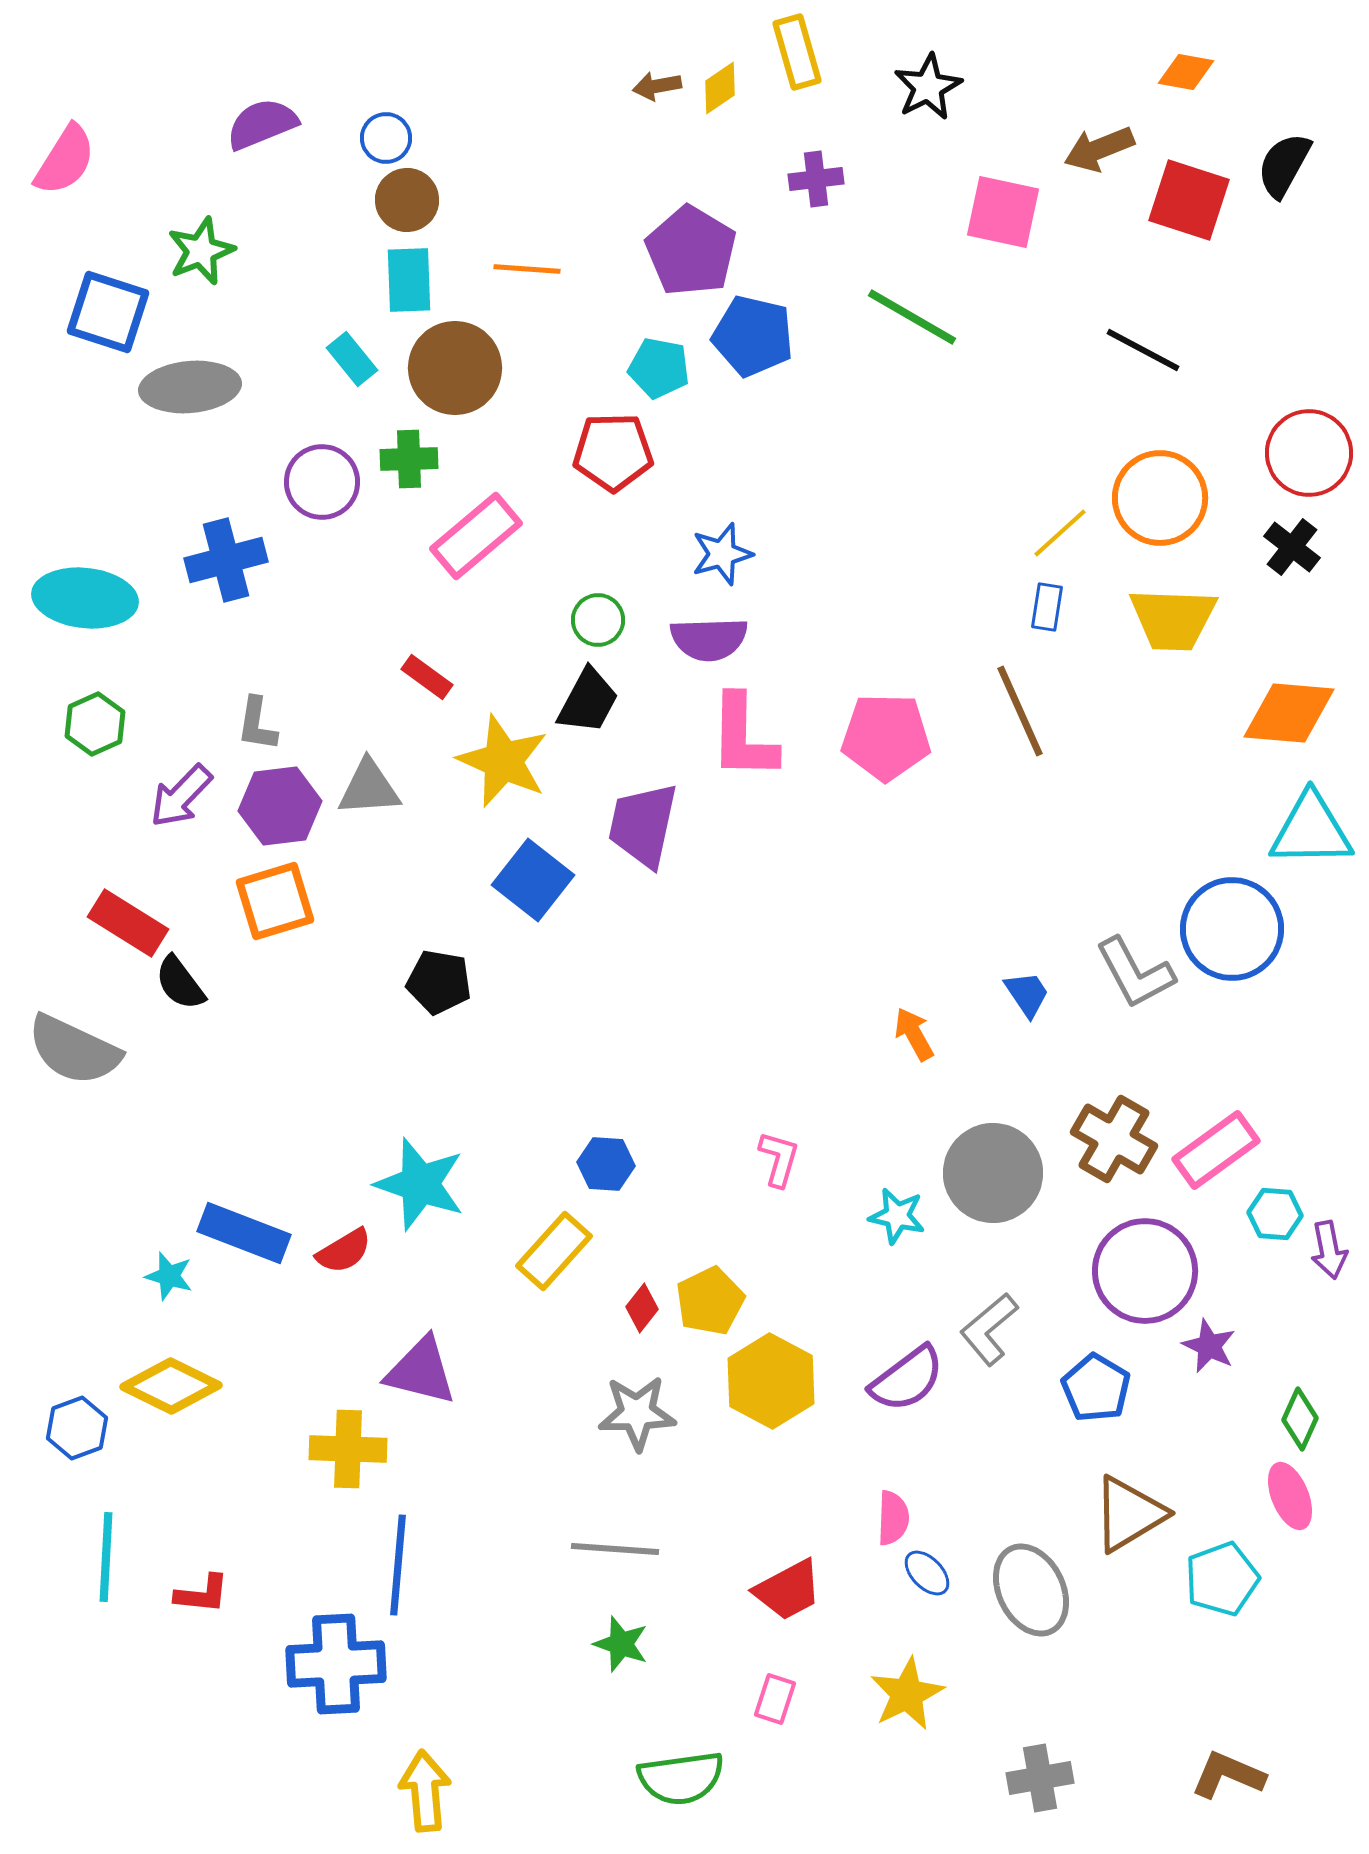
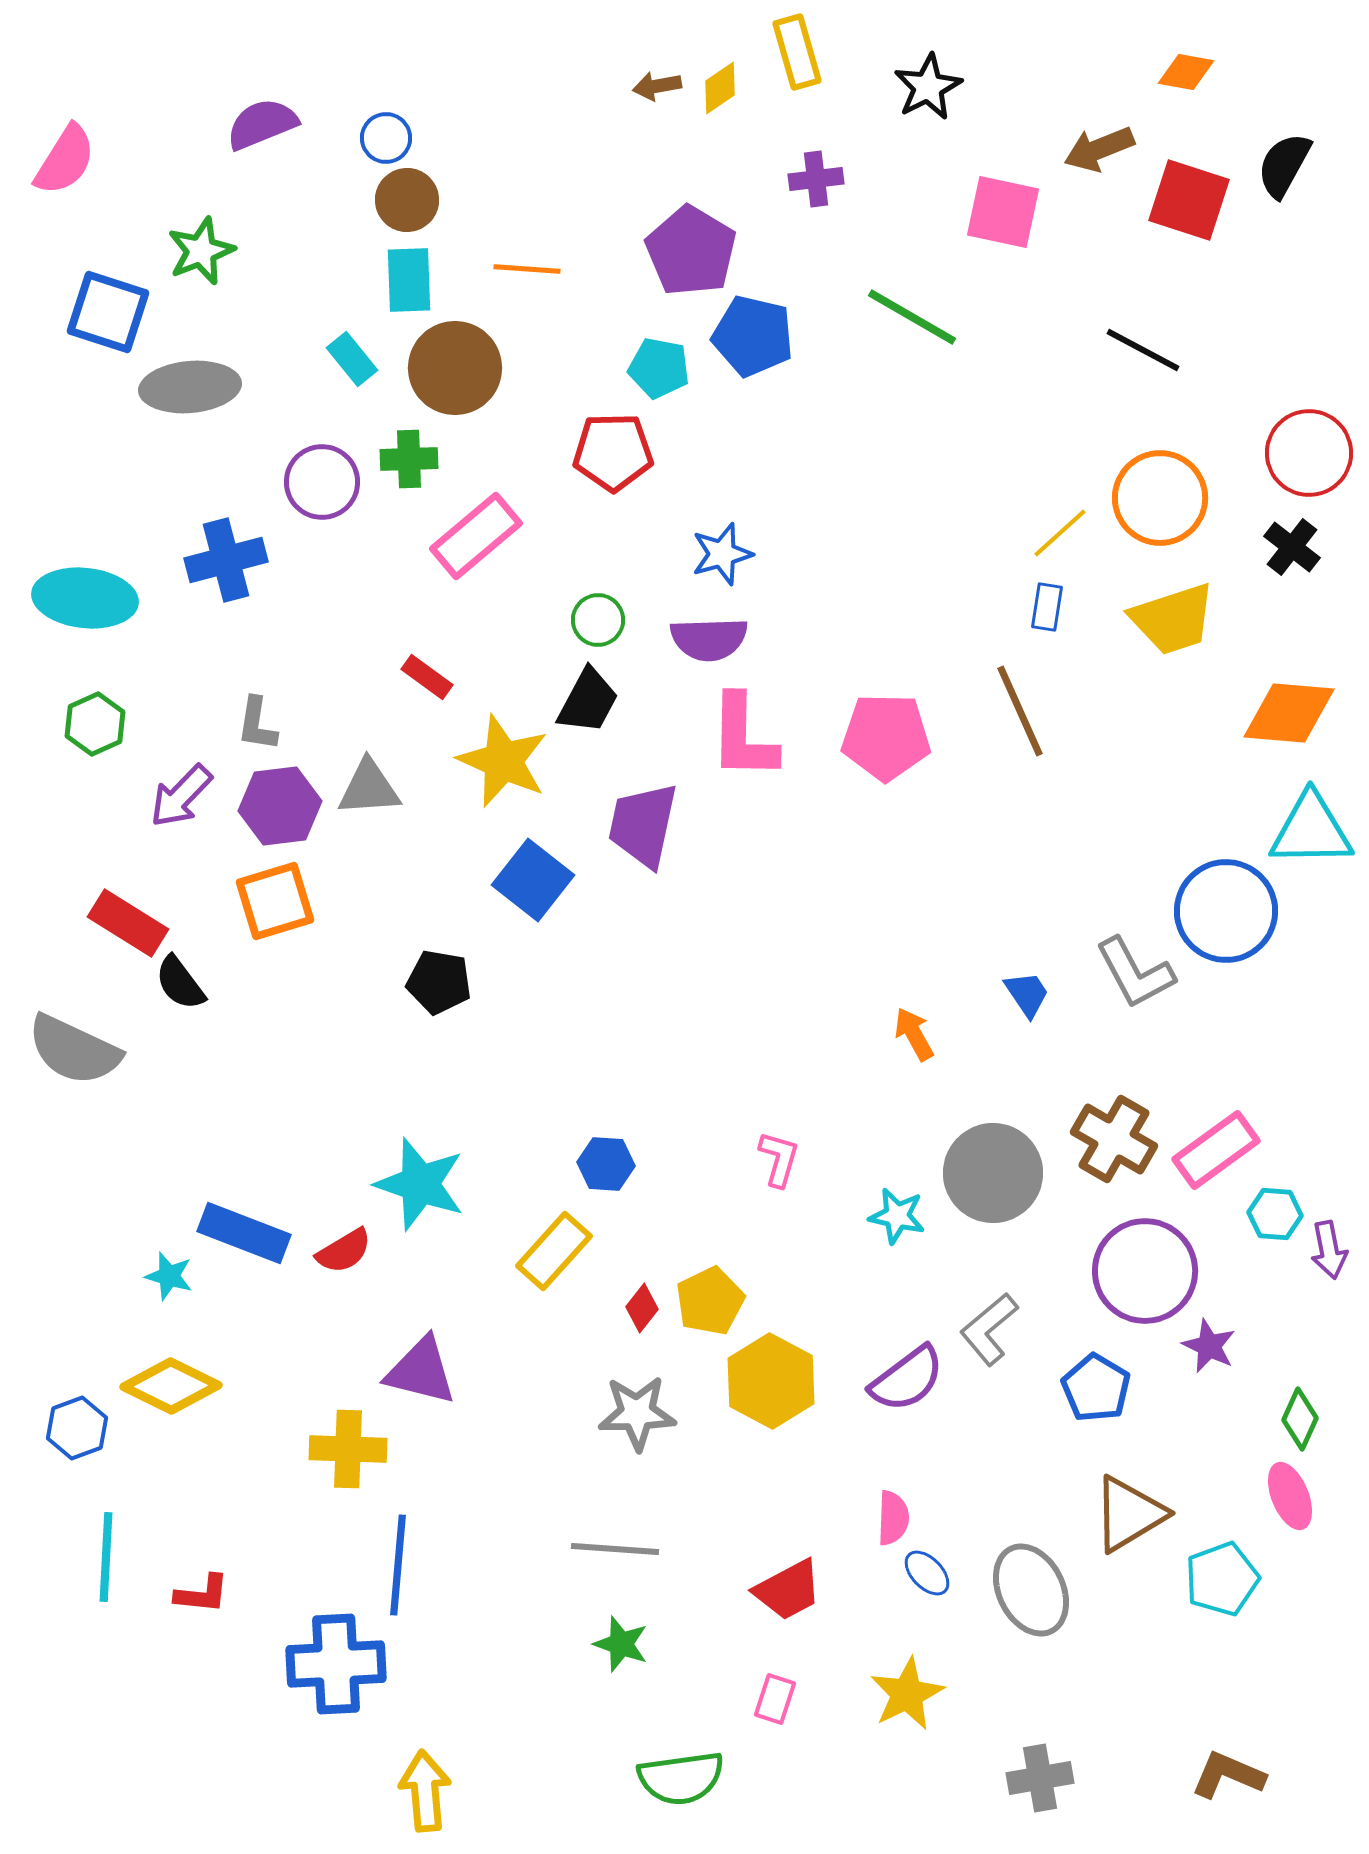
yellow trapezoid at (1173, 619): rotated 20 degrees counterclockwise
blue circle at (1232, 929): moved 6 px left, 18 px up
